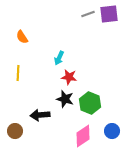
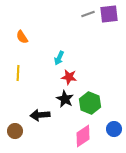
black star: rotated 12 degrees clockwise
blue circle: moved 2 px right, 2 px up
